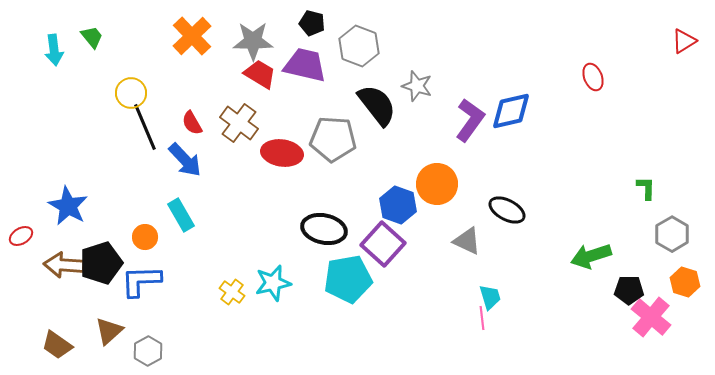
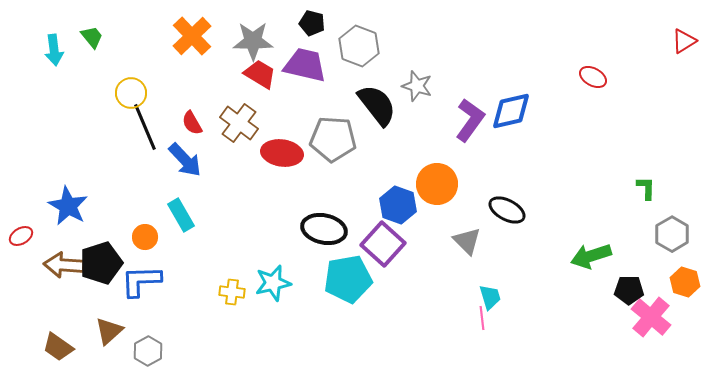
red ellipse at (593, 77): rotated 40 degrees counterclockwise
gray triangle at (467, 241): rotated 20 degrees clockwise
yellow cross at (232, 292): rotated 30 degrees counterclockwise
brown trapezoid at (57, 345): moved 1 px right, 2 px down
